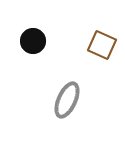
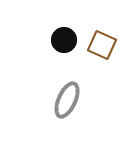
black circle: moved 31 px right, 1 px up
